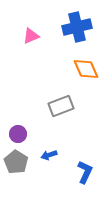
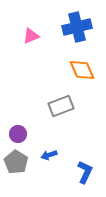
orange diamond: moved 4 px left, 1 px down
